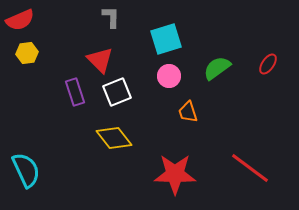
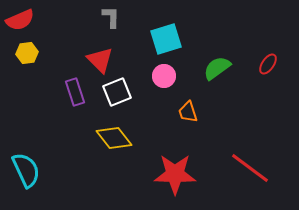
pink circle: moved 5 px left
